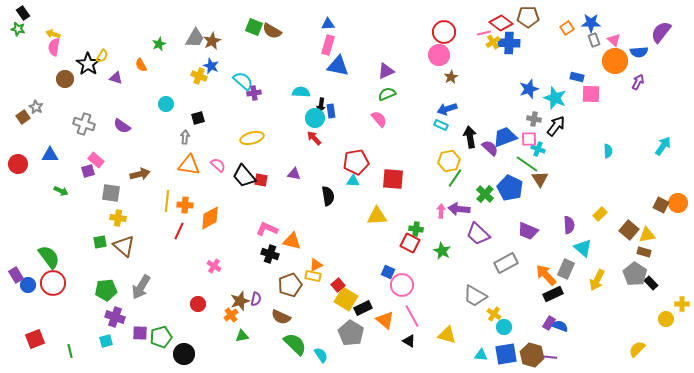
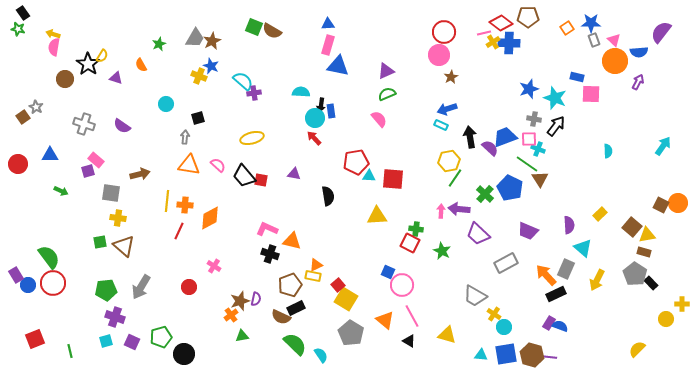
cyan triangle at (353, 181): moved 16 px right, 5 px up
brown square at (629, 230): moved 3 px right, 3 px up
black rectangle at (553, 294): moved 3 px right
red circle at (198, 304): moved 9 px left, 17 px up
black rectangle at (363, 308): moved 67 px left
purple square at (140, 333): moved 8 px left, 9 px down; rotated 21 degrees clockwise
